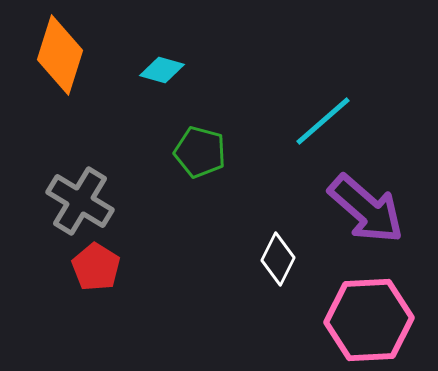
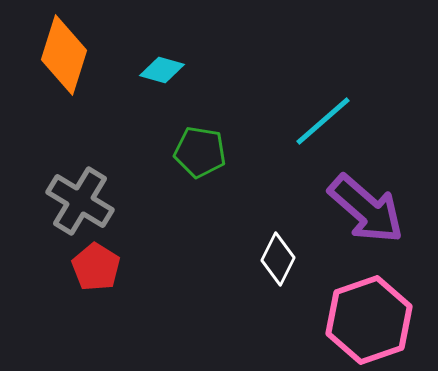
orange diamond: moved 4 px right
green pentagon: rotated 6 degrees counterclockwise
pink hexagon: rotated 16 degrees counterclockwise
